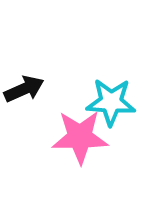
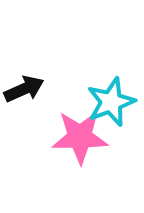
cyan star: rotated 24 degrees counterclockwise
